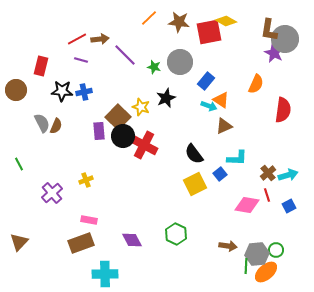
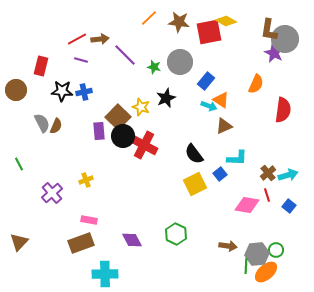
blue square at (289, 206): rotated 24 degrees counterclockwise
